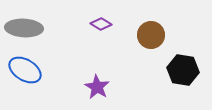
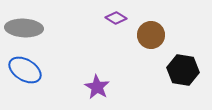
purple diamond: moved 15 px right, 6 px up
